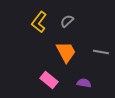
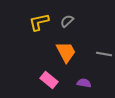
yellow L-shape: rotated 40 degrees clockwise
gray line: moved 3 px right, 2 px down
